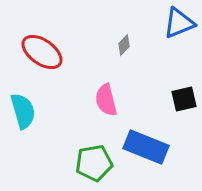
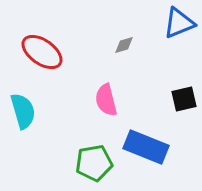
gray diamond: rotated 30 degrees clockwise
